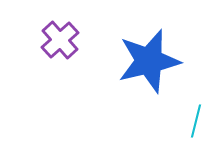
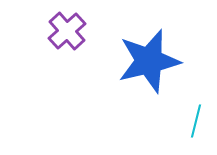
purple cross: moved 7 px right, 9 px up
